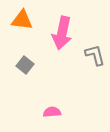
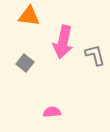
orange triangle: moved 7 px right, 4 px up
pink arrow: moved 1 px right, 9 px down
gray square: moved 2 px up
